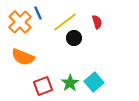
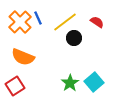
blue line: moved 5 px down
red semicircle: rotated 40 degrees counterclockwise
red square: moved 28 px left; rotated 12 degrees counterclockwise
